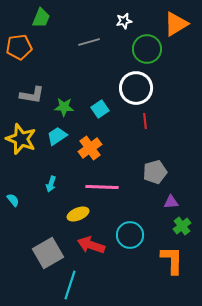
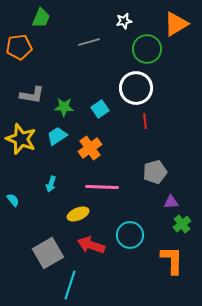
green cross: moved 2 px up
